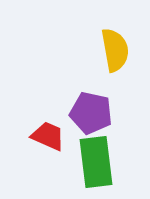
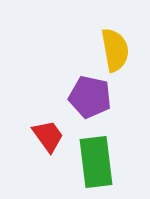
purple pentagon: moved 1 px left, 16 px up
red trapezoid: rotated 30 degrees clockwise
